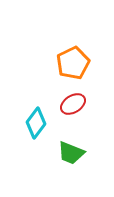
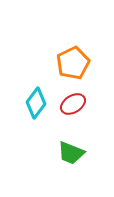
cyan diamond: moved 20 px up
